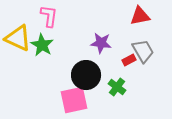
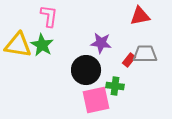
yellow triangle: moved 7 px down; rotated 16 degrees counterclockwise
gray trapezoid: moved 2 px right, 3 px down; rotated 60 degrees counterclockwise
red rectangle: rotated 24 degrees counterclockwise
black circle: moved 5 px up
green cross: moved 2 px left, 1 px up; rotated 30 degrees counterclockwise
pink square: moved 22 px right
